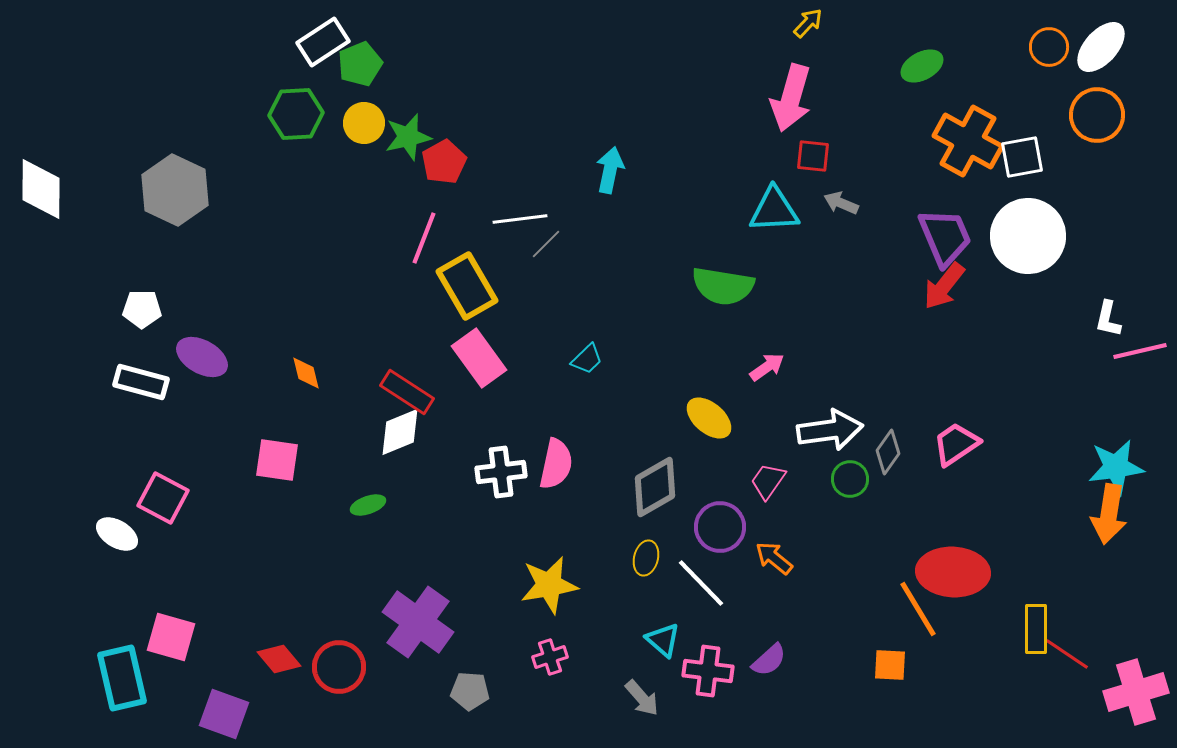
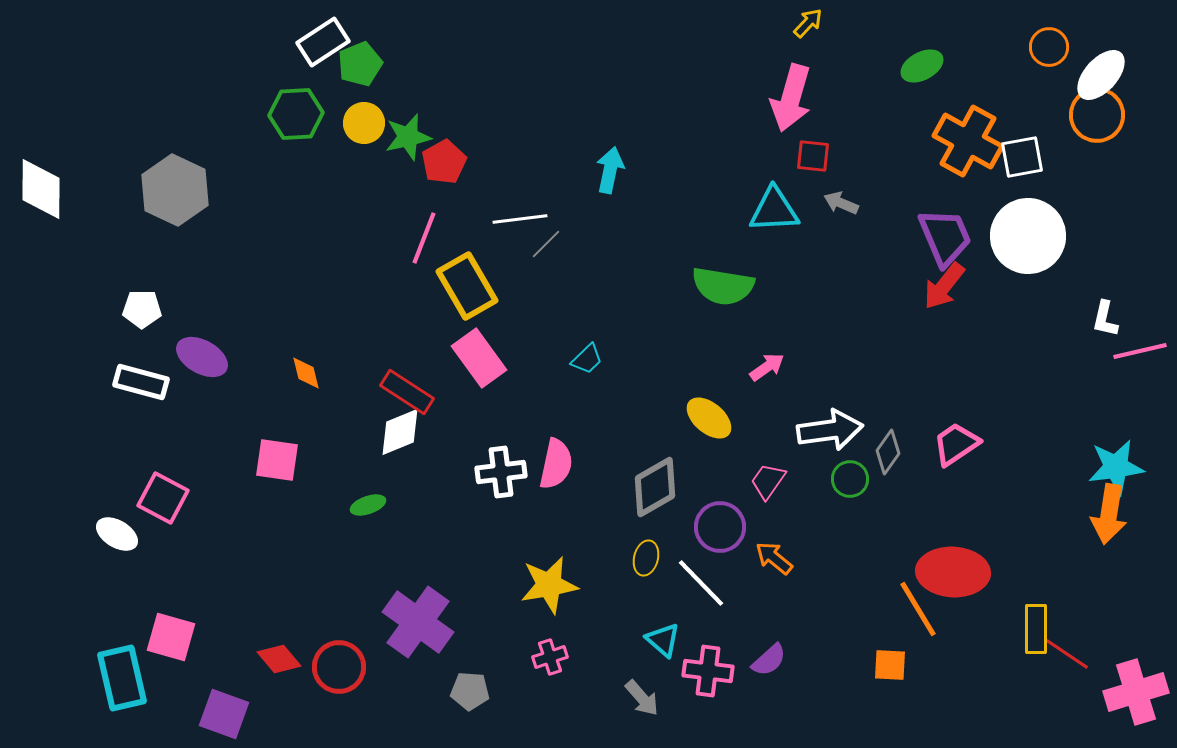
white ellipse at (1101, 47): moved 28 px down
white L-shape at (1108, 319): moved 3 px left
